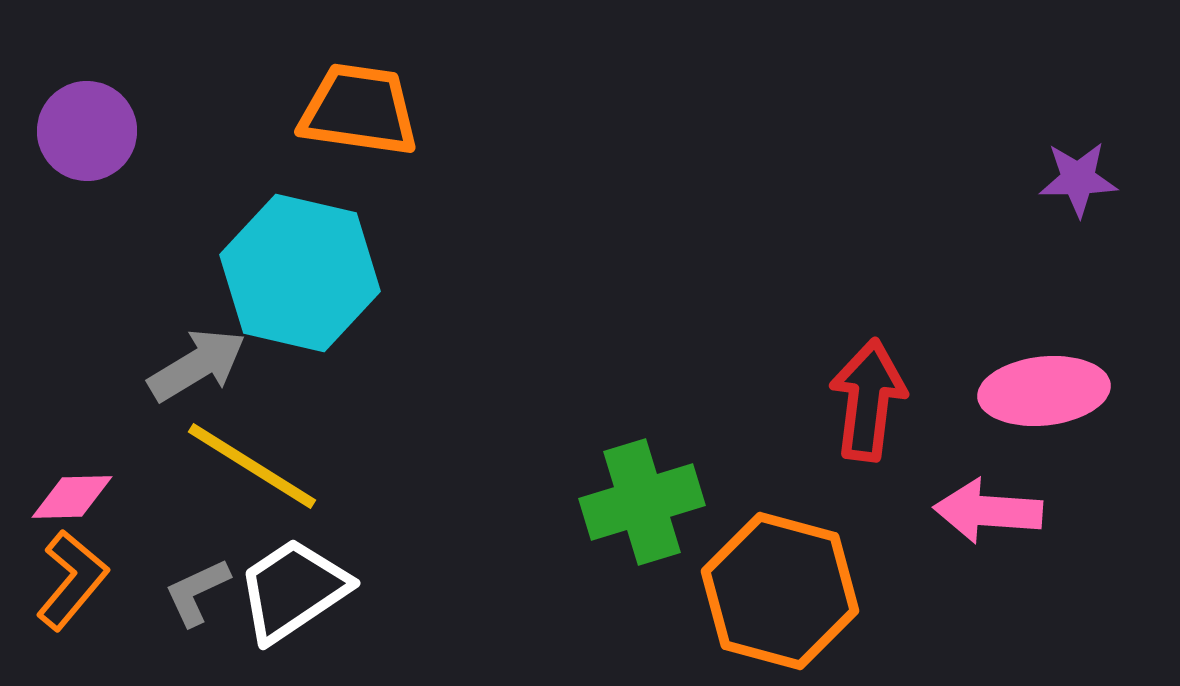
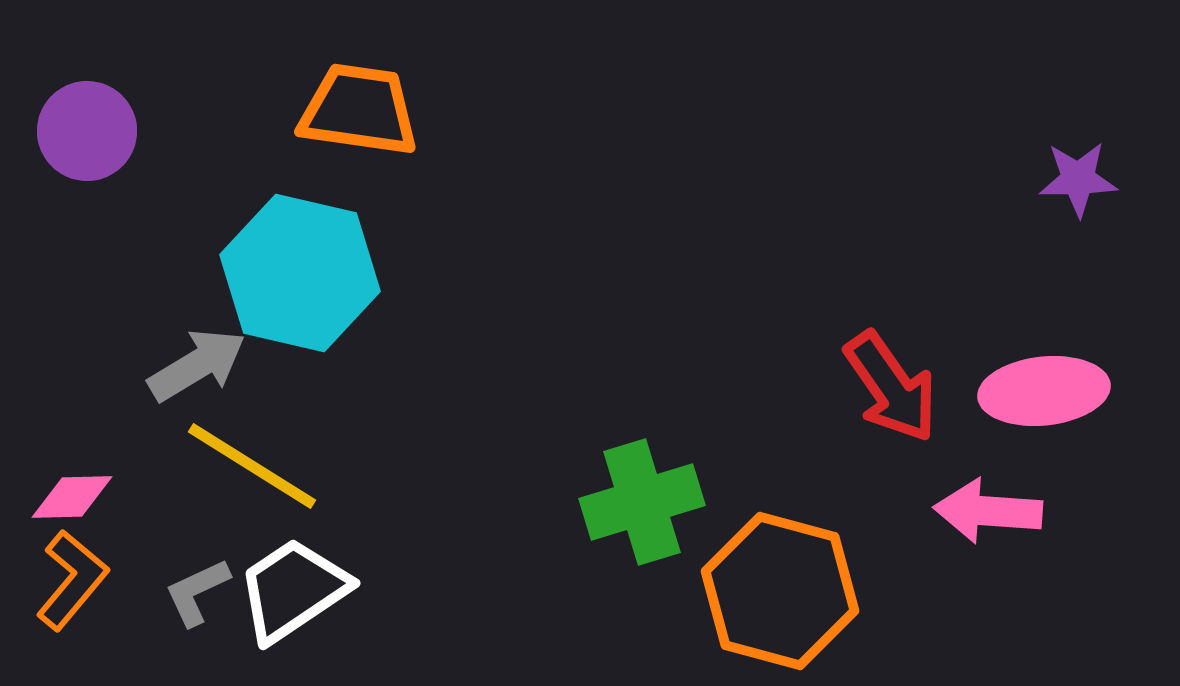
red arrow: moved 23 px right, 13 px up; rotated 138 degrees clockwise
